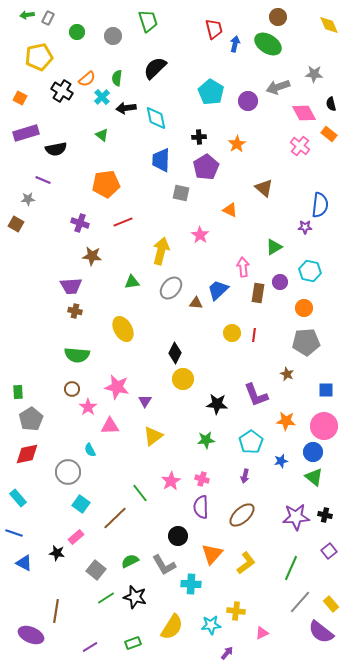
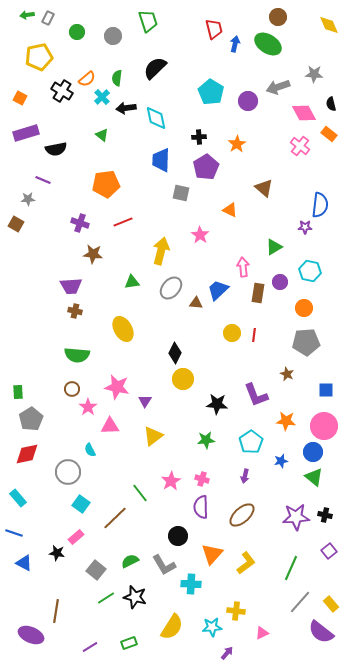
brown star at (92, 256): moved 1 px right, 2 px up
cyan star at (211, 625): moved 1 px right, 2 px down
green rectangle at (133, 643): moved 4 px left
